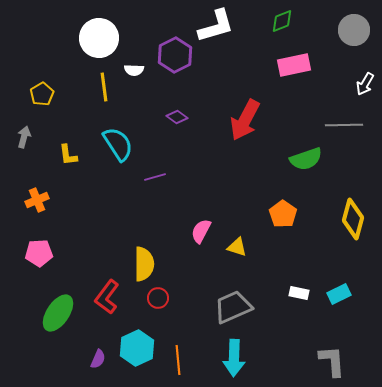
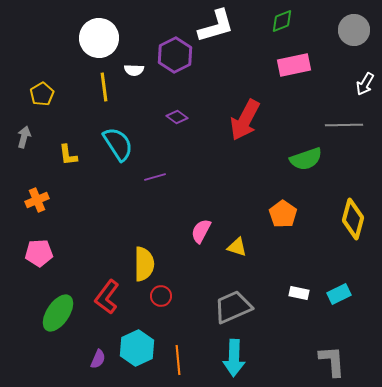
red circle: moved 3 px right, 2 px up
